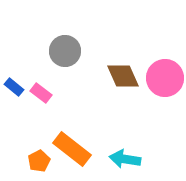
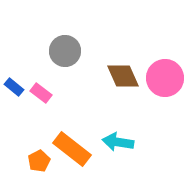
cyan arrow: moved 7 px left, 17 px up
